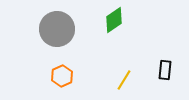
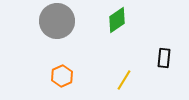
green diamond: moved 3 px right
gray circle: moved 8 px up
black rectangle: moved 1 px left, 12 px up
